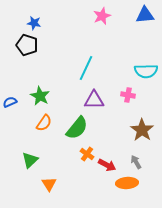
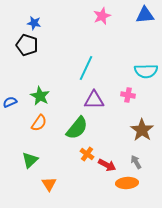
orange semicircle: moved 5 px left
